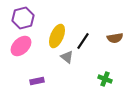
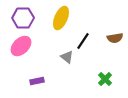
purple hexagon: rotated 15 degrees clockwise
yellow ellipse: moved 4 px right, 18 px up
green cross: rotated 24 degrees clockwise
